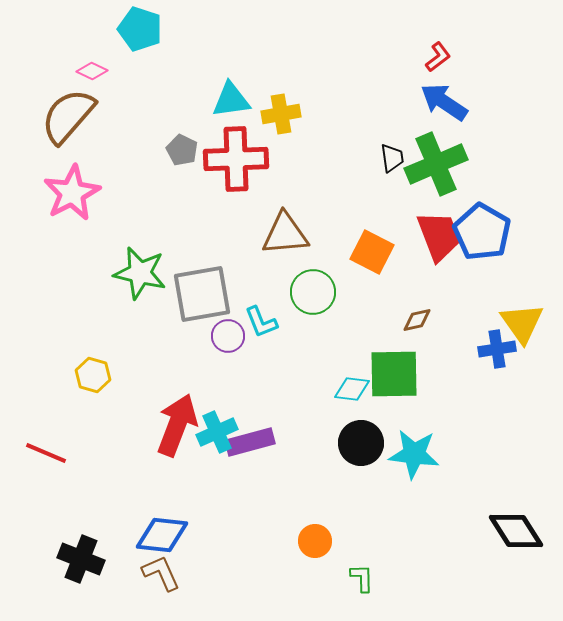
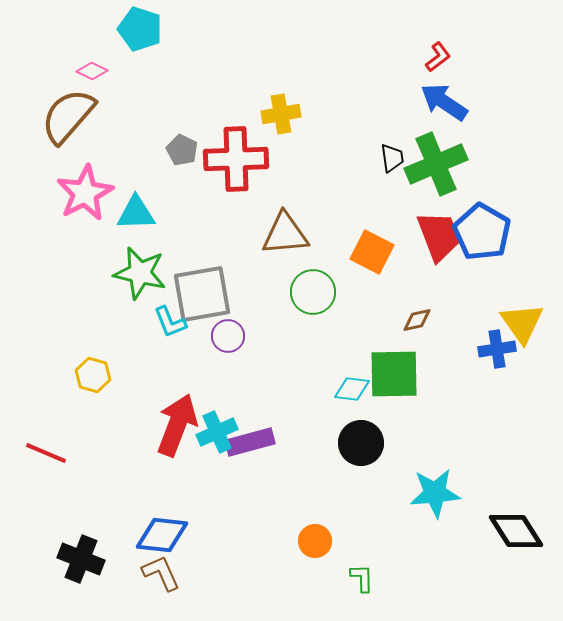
cyan triangle: moved 95 px left, 113 px down; rotated 6 degrees clockwise
pink star: moved 13 px right
cyan L-shape: moved 91 px left
cyan star: moved 21 px right, 39 px down; rotated 12 degrees counterclockwise
